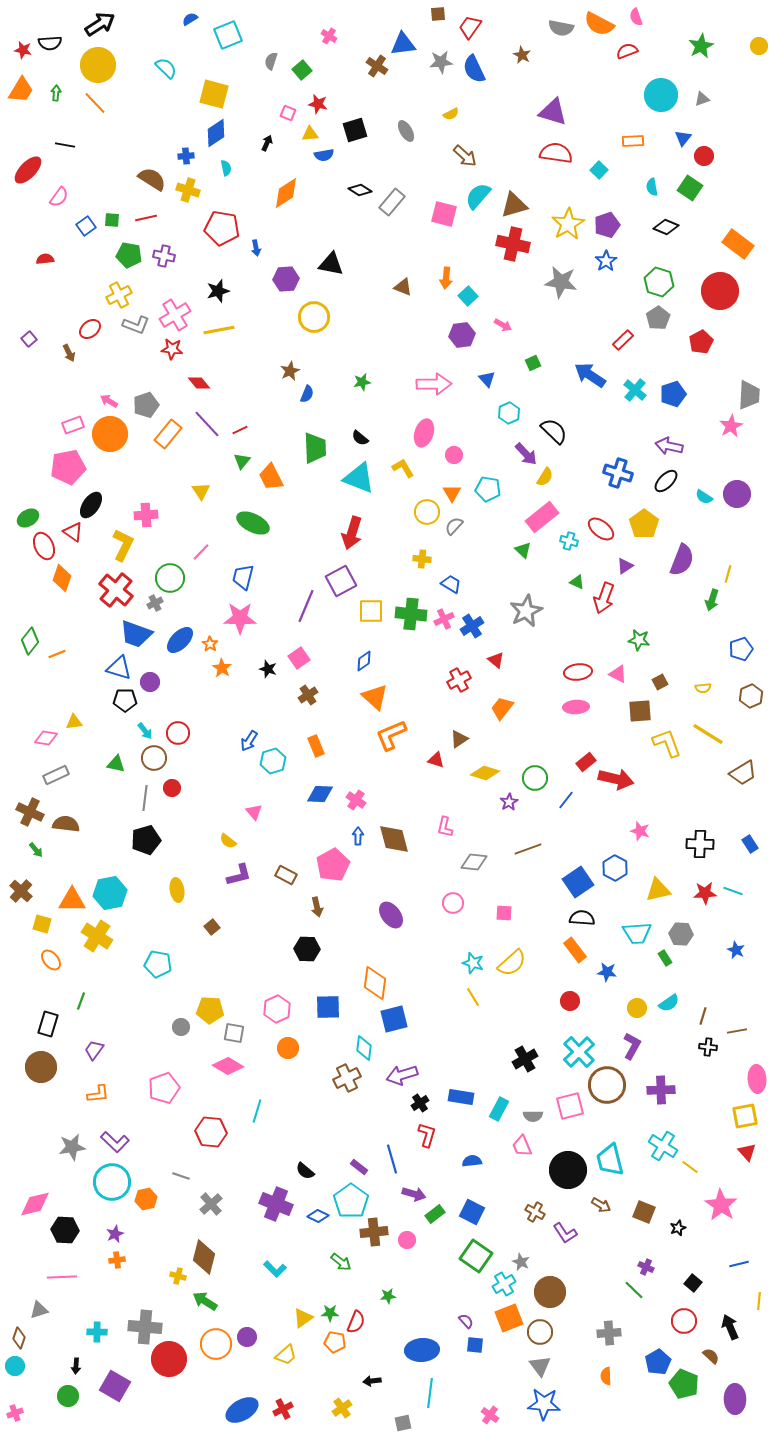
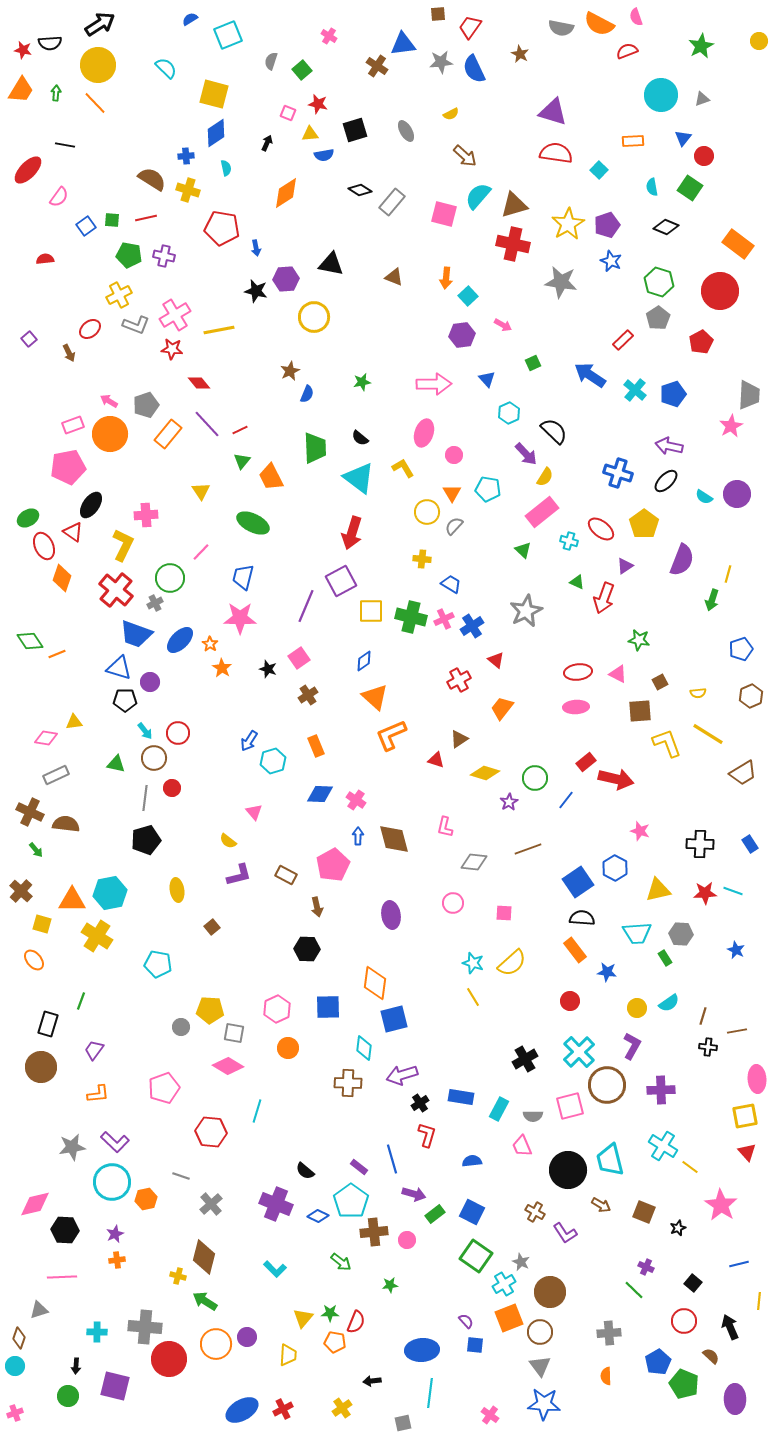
yellow circle at (759, 46): moved 5 px up
brown star at (522, 55): moved 2 px left, 1 px up
blue star at (606, 261): moved 5 px right; rotated 15 degrees counterclockwise
brown triangle at (403, 287): moved 9 px left, 10 px up
black star at (218, 291): moved 38 px right; rotated 30 degrees clockwise
cyan triangle at (359, 478): rotated 16 degrees clockwise
pink rectangle at (542, 517): moved 5 px up
green cross at (411, 614): moved 3 px down; rotated 8 degrees clockwise
green diamond at (30, 641): rotated 72 degrees counterclockwise
yellow semicircle at (703, 688): moved 5 px left, 5 px down
purple ellipse at (391, 915): rotated 28 degrees clockwise
orange ellipse at (51, 960): moved 17 px left
brown cross at (347, 1078): moved 1 px right, 5 px down; rotated 28 degrees clockwise
green star at (388, 1296): moved 2 px right, 11 px up
yellow triangle at (303, 1318): rotated 15 degrees counterclockwise
yellow trapezoid at (286, 1355): moved 2 px right; rotated 45 degrees counterclockwise
purple square at (115, 1386): rotated 16 degrees counterclockwise
